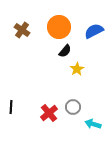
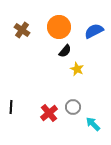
yellow star: rotated 16 degrees counterclockwise
cyan arrow: rotated 28 degrees clockwise
